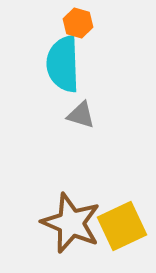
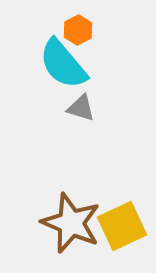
orange hexagon: moved 7 px down; rotated 16 degrees clockwise
cyan semicircle: rotated 38 degrees counterclockwise
gray triangle: moved 7 px up
